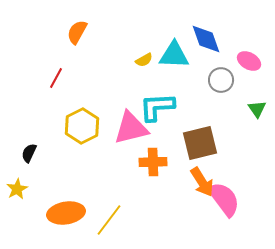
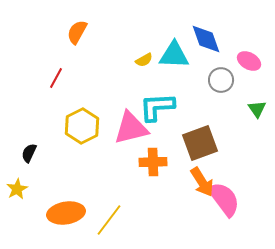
brown square: rotated 6 degrees counterclockwise
